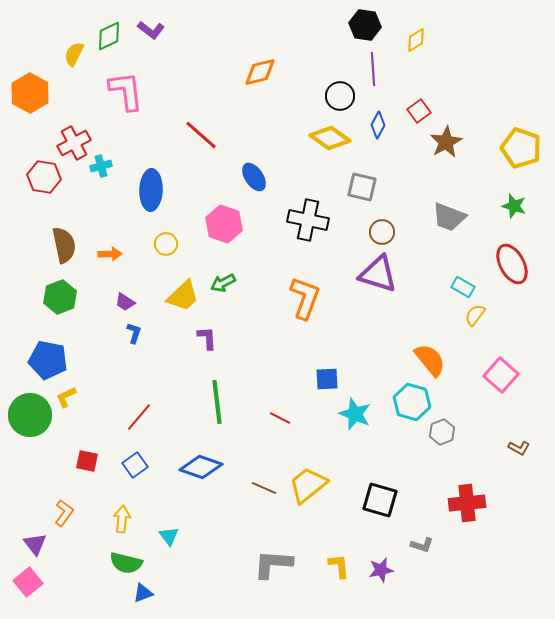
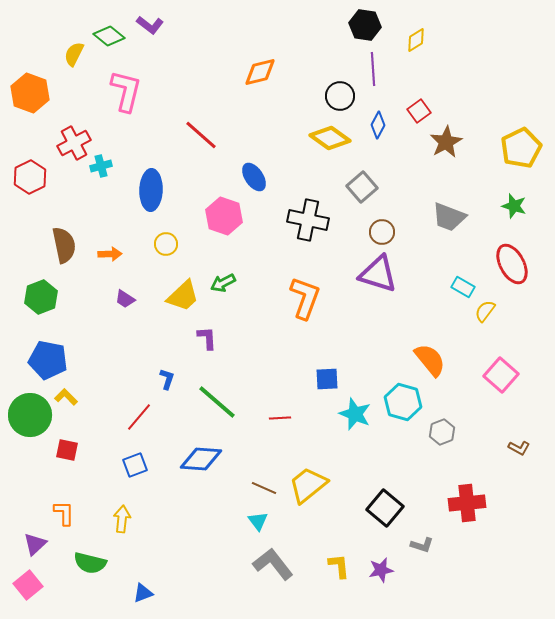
purple L-shape at (151, 30): moved 1 px left, 5 px up
green diamond at (109, 36): rotated 64 degrees clockwise
pink L-shape at (126, 91): rotated 21 degrees clockwise
orange hexagon at (30, 93): rotated 9 degrees counterclockwise
yellow pentagon at (521, 148): rotated 27 degrees clockwise
red hexagon at (44, 177): moved 14 px left; rotated 24 degrees clockwise
gray square at (362, 187): rotated 36 degrees clockwise
pink hexagon at (224, 224): moved 8 px up
green hexagon at (60, 297): moved 19 px left
purple trapezoid at (125, 302): moved 3 px up
yellow semicircle at (475, 315): moved 10 px right, 4 px up
blue L-shape at (134, 333): moved 33 px right, 46 px down
yellow L-shape at (66, 397): rotated 70 degrees clockwise
green line at (217, 402): rotated 42 degrees counterclockwise
cyan hexagon at (412, 402): moved 9 px left
red line at (280, 418): rotated 30 degrees counterclockwise
red square at (87, 461): moved 20 px left, 11 px up
blue square at (135, 465): rotated 15 degrees clockwise
blue diamond at (201, 467): moved 8 px up; rotated 15 degrees counterclockwise
black square at (380, 500): moved 5 px right, 8 px down; rotated 24 degrees clockwise
orange L-shape at (64, 513): rotated 36 degrees counterclockwise
cyan triangle at (169, 536): moved 89 px right, 15 px up
purple triangle at (35, 544): rotated 25 degrees clockwise
green semicircle at (126, 563): moved 36 px left
gray L-shape at (273, 564): rotated 48 degrees clockwise
pink square at (28, 582): moved 3 px down
